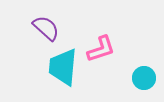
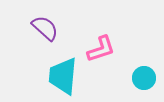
purple semicircle: moved 1 px left
cyan trapezoid: moved 9 px down
